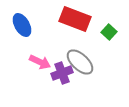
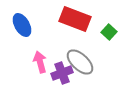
pink arrow: rotated 130 degrees counterclockwise
